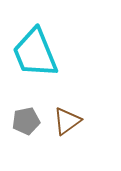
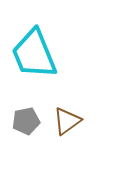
cyan trapezoid: moved 1 px left, 1 px down
